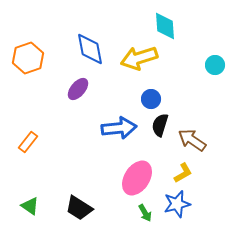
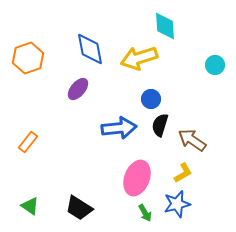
pink ellipse: rotated 12 degrees counterclockwise
